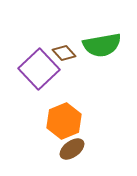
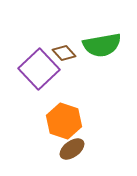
orange hexagon: rotated 20 degrees counterclockwise
